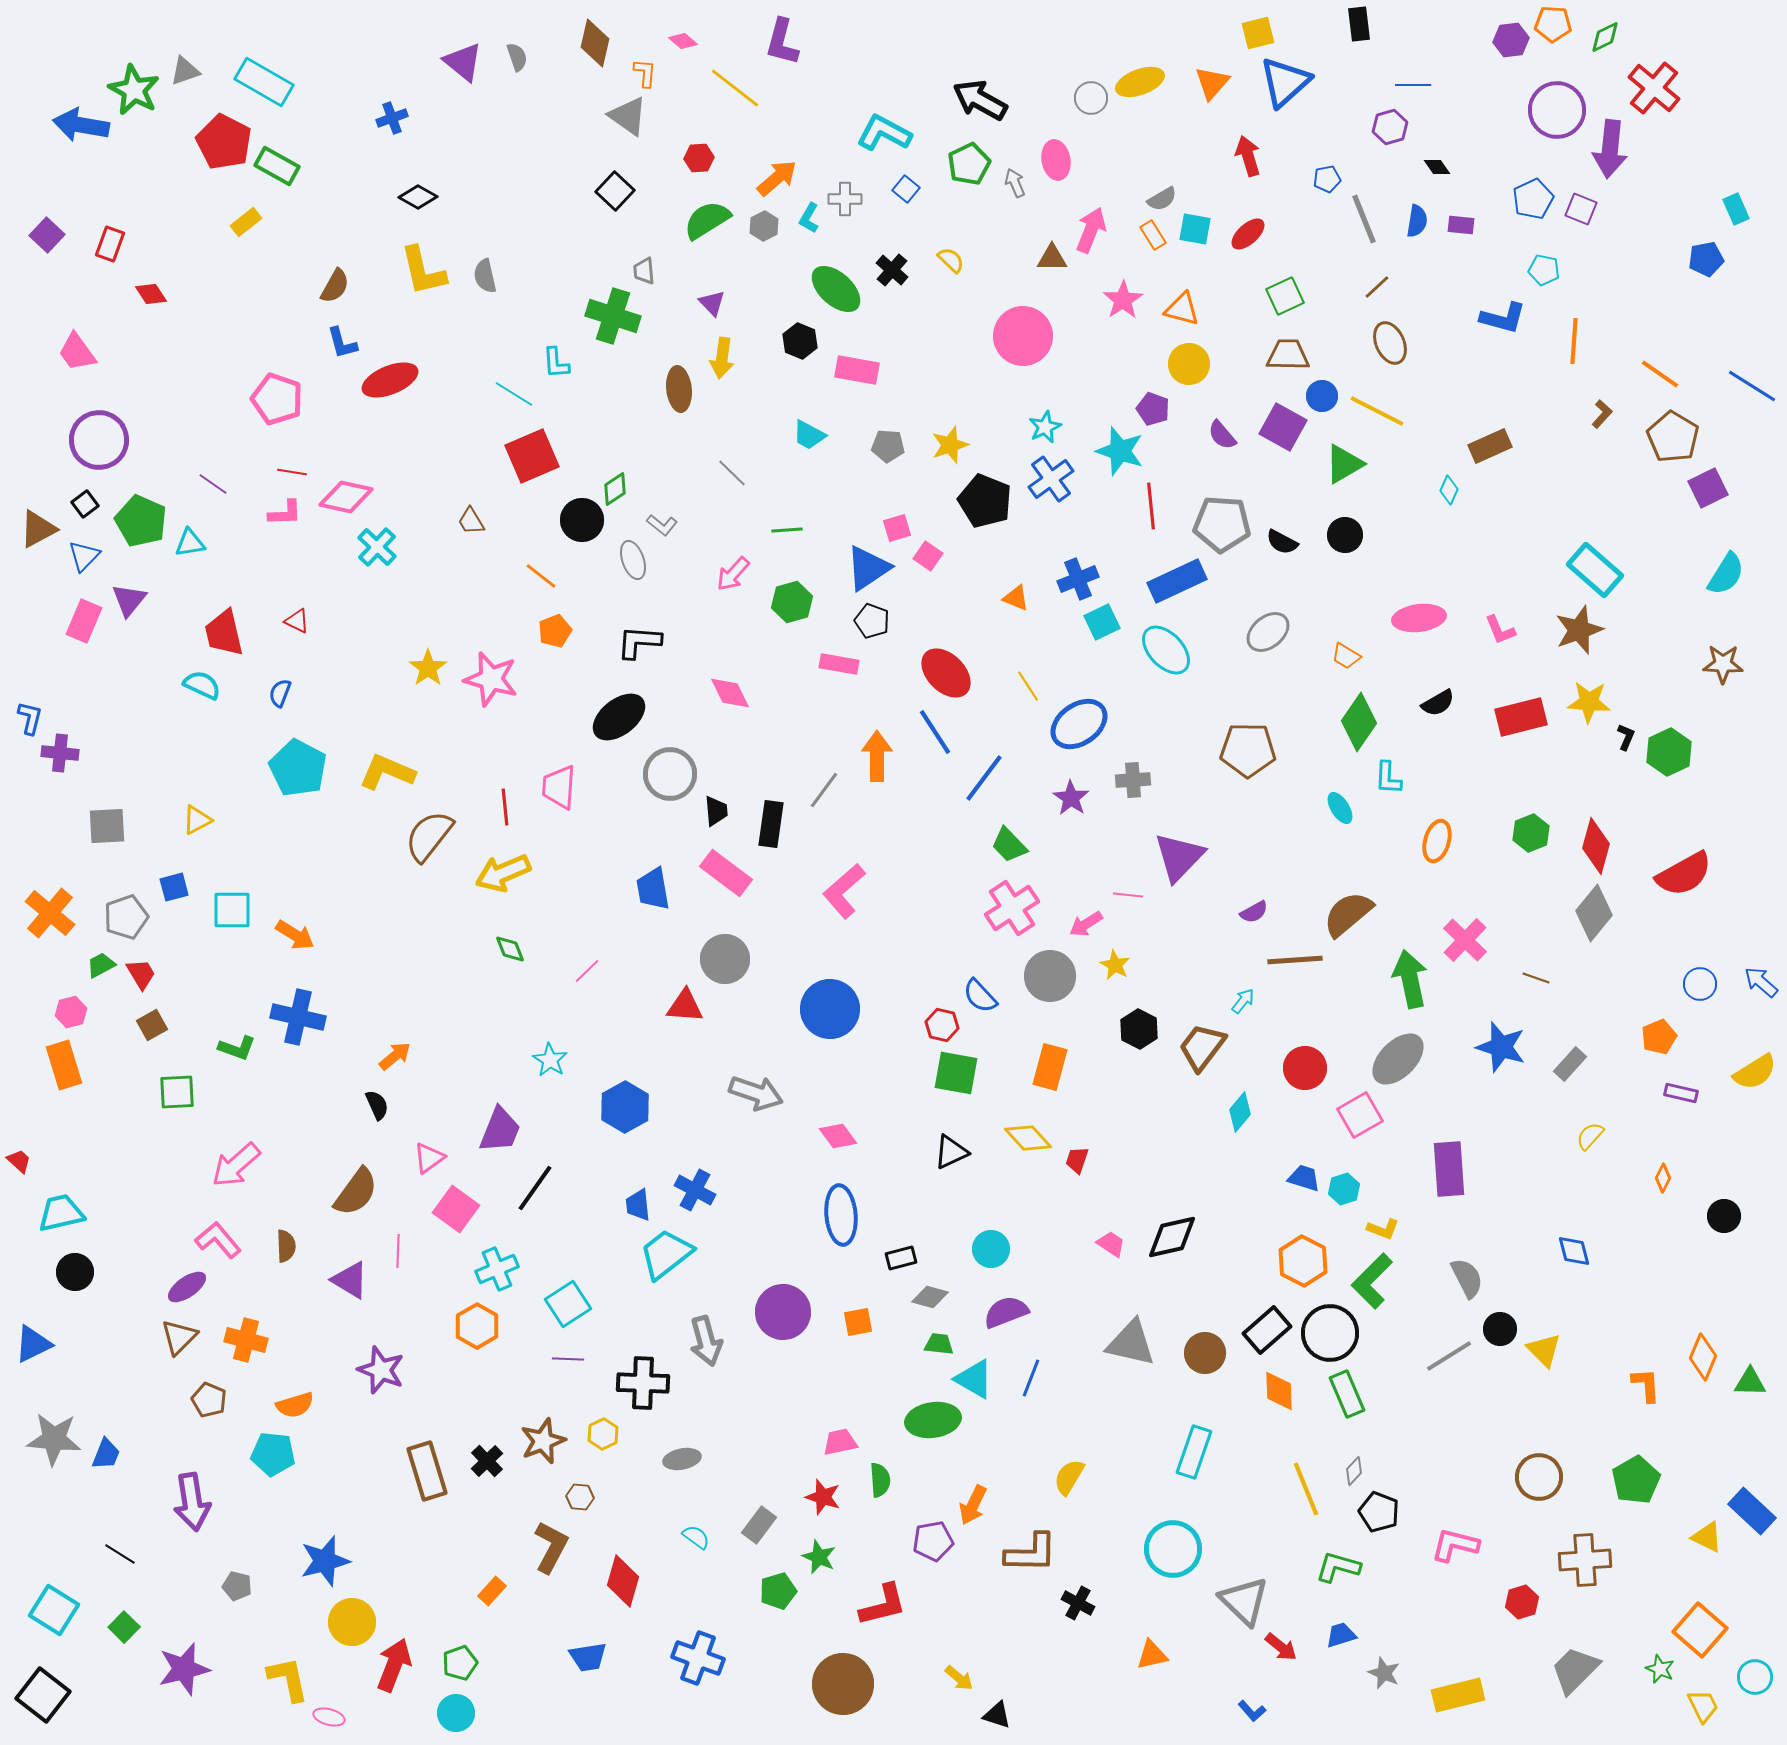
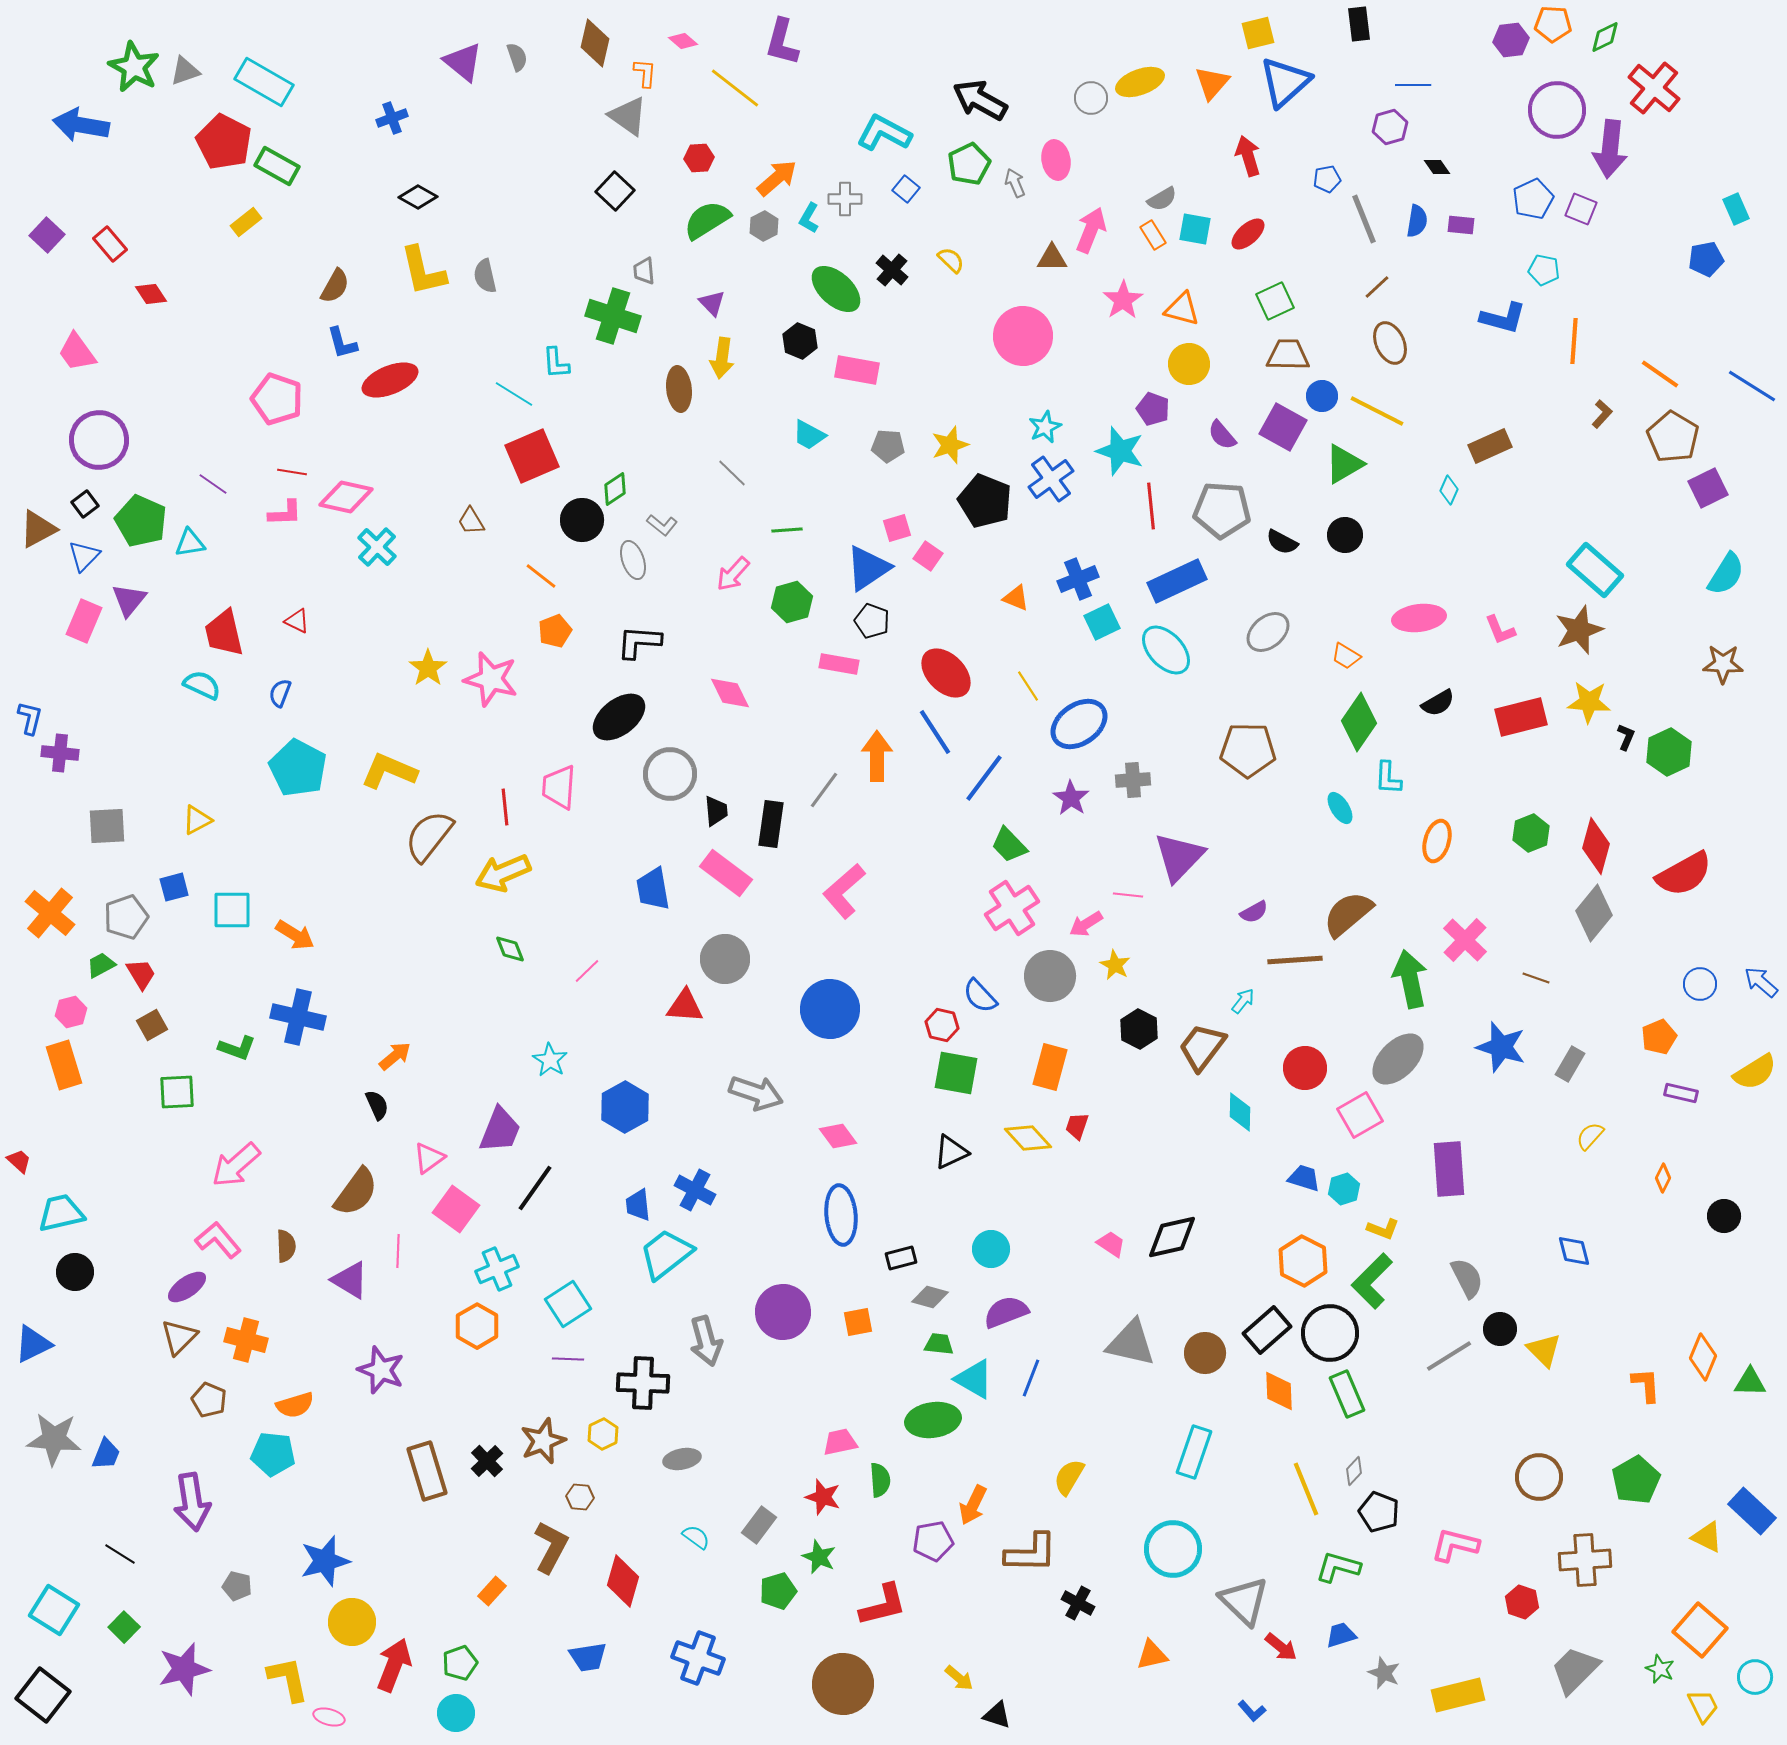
green star at (134, 90): moved 23 px up
red rectangle at (110, 244): rotated 60 degrees counterclockwise
green square at (1285, 296): moved 10 px left, 5 px down
gray pentagon at (1222, 524): moved 14 px up
yellow L-shape at (387, 772): moved 2 px right, 1 px up
gray rectangle at (1570, 1064): rotated 12 degrees counterclockwise
cyan diamond at (1240, 1112): rotated 39 degrees counterclockwise
red trapezoid at (1077, 1160): moved 34 px up
red hexagon at (1522, 1602): rotated 24 degrees counterclockwise
